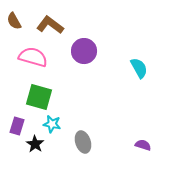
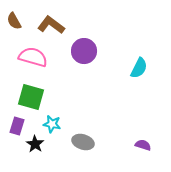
brown L-shape: moved 1 px right
cyan semicircle: rotated 55 degrees clockwise
green square: moved 8 px left
gray ellipse: rotated 55 degrees counterclockwise
